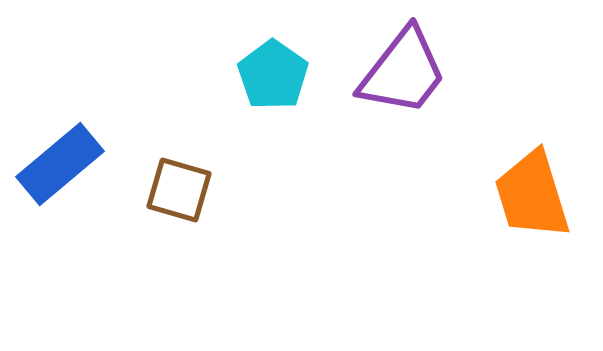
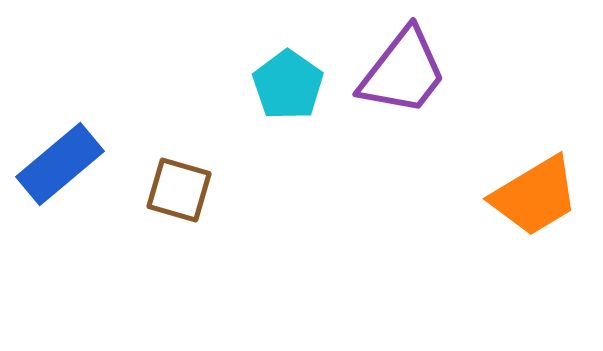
cyan pentagon: moved 15 px right, 10 px down
orange trapezoid: moved 3 px right, 1 px down; rotated 104 degrees counterclockwise
